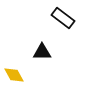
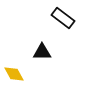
yellow diamond: moved 1 px up
